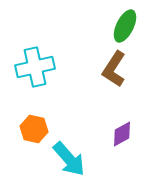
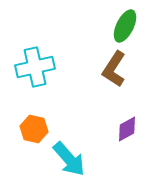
purple diamond: moved 5 px right, 5 px up
